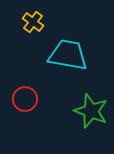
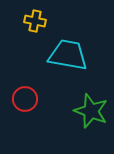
yellow cross: moved 2 px right, 1 px up; rotated 25 degrees counterclockwise
